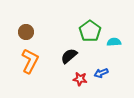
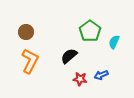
cyan semicircle: rotated 64 degrees counterclockwise
blue arrow: moved 2 px down
